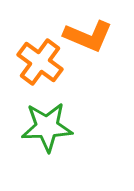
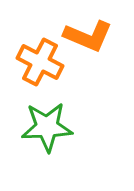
orange cross: rotated 9 degrees counterclockwise
